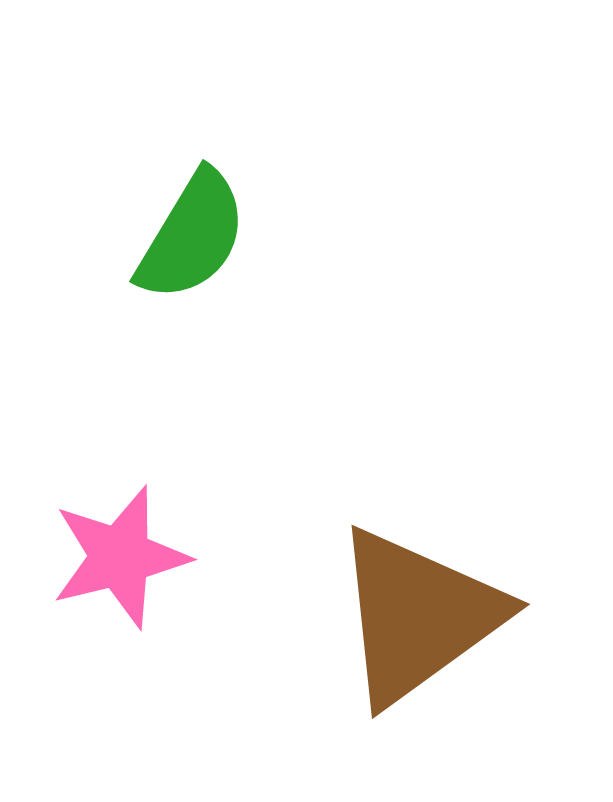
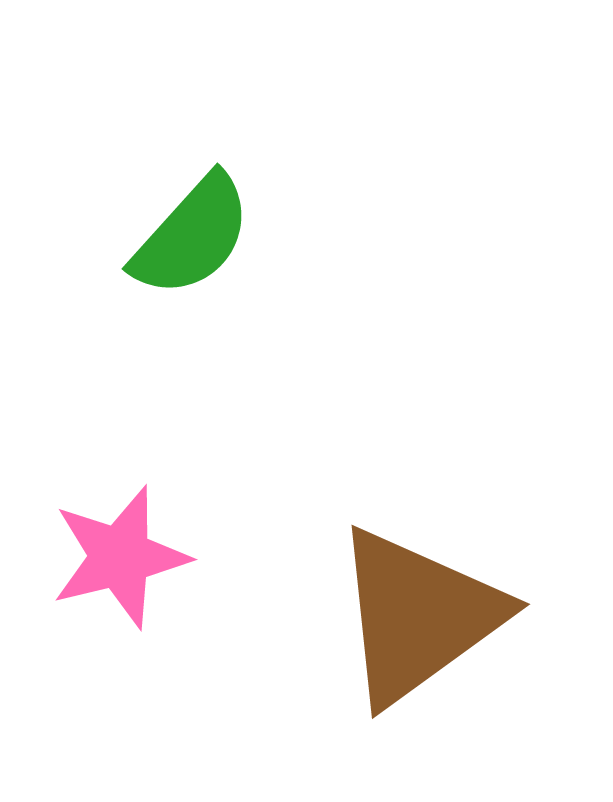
green semicircle: rotated 11 degrees clockwise
